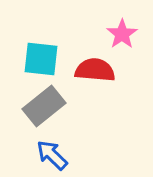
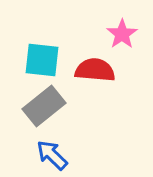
cyan square: moved 1 px right, 1 px down
